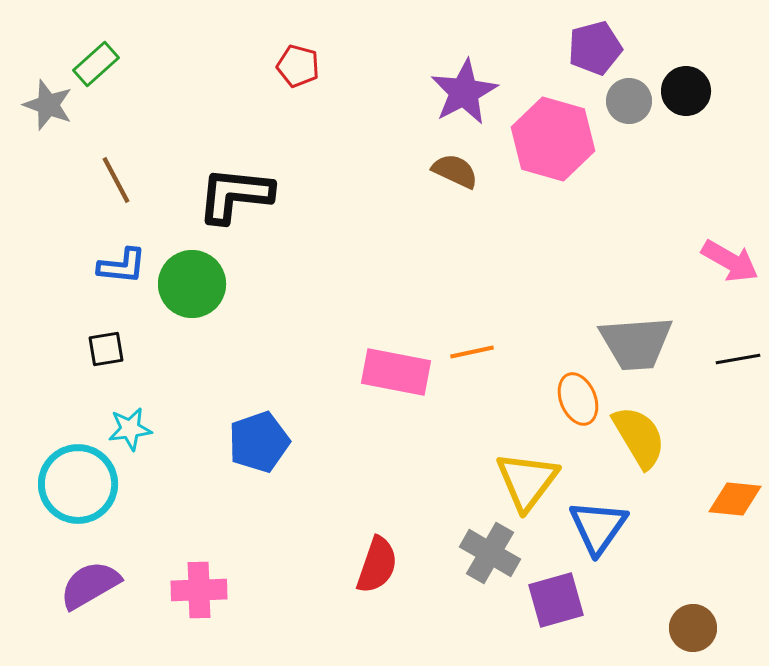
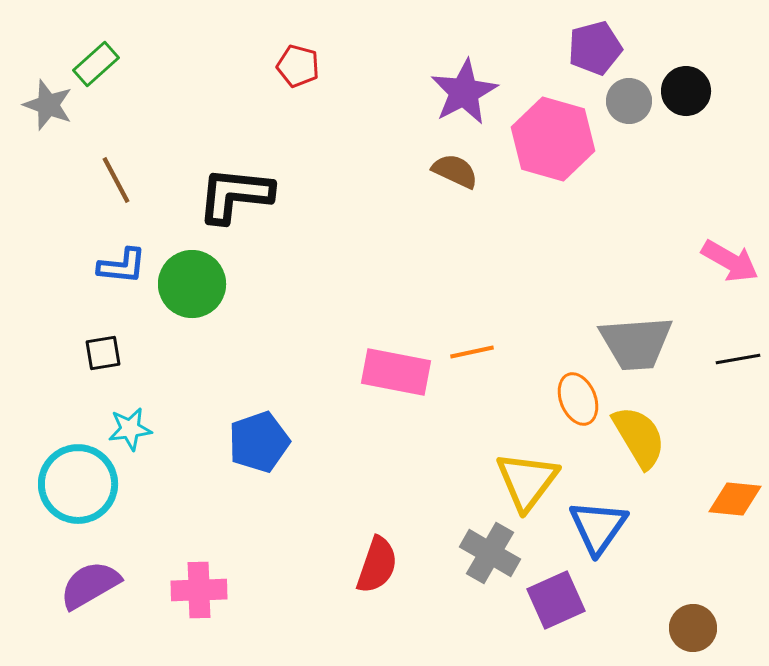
black square: moved 3 px left, 4 px down
purple square: rotated 8 degrees counterclockwise
